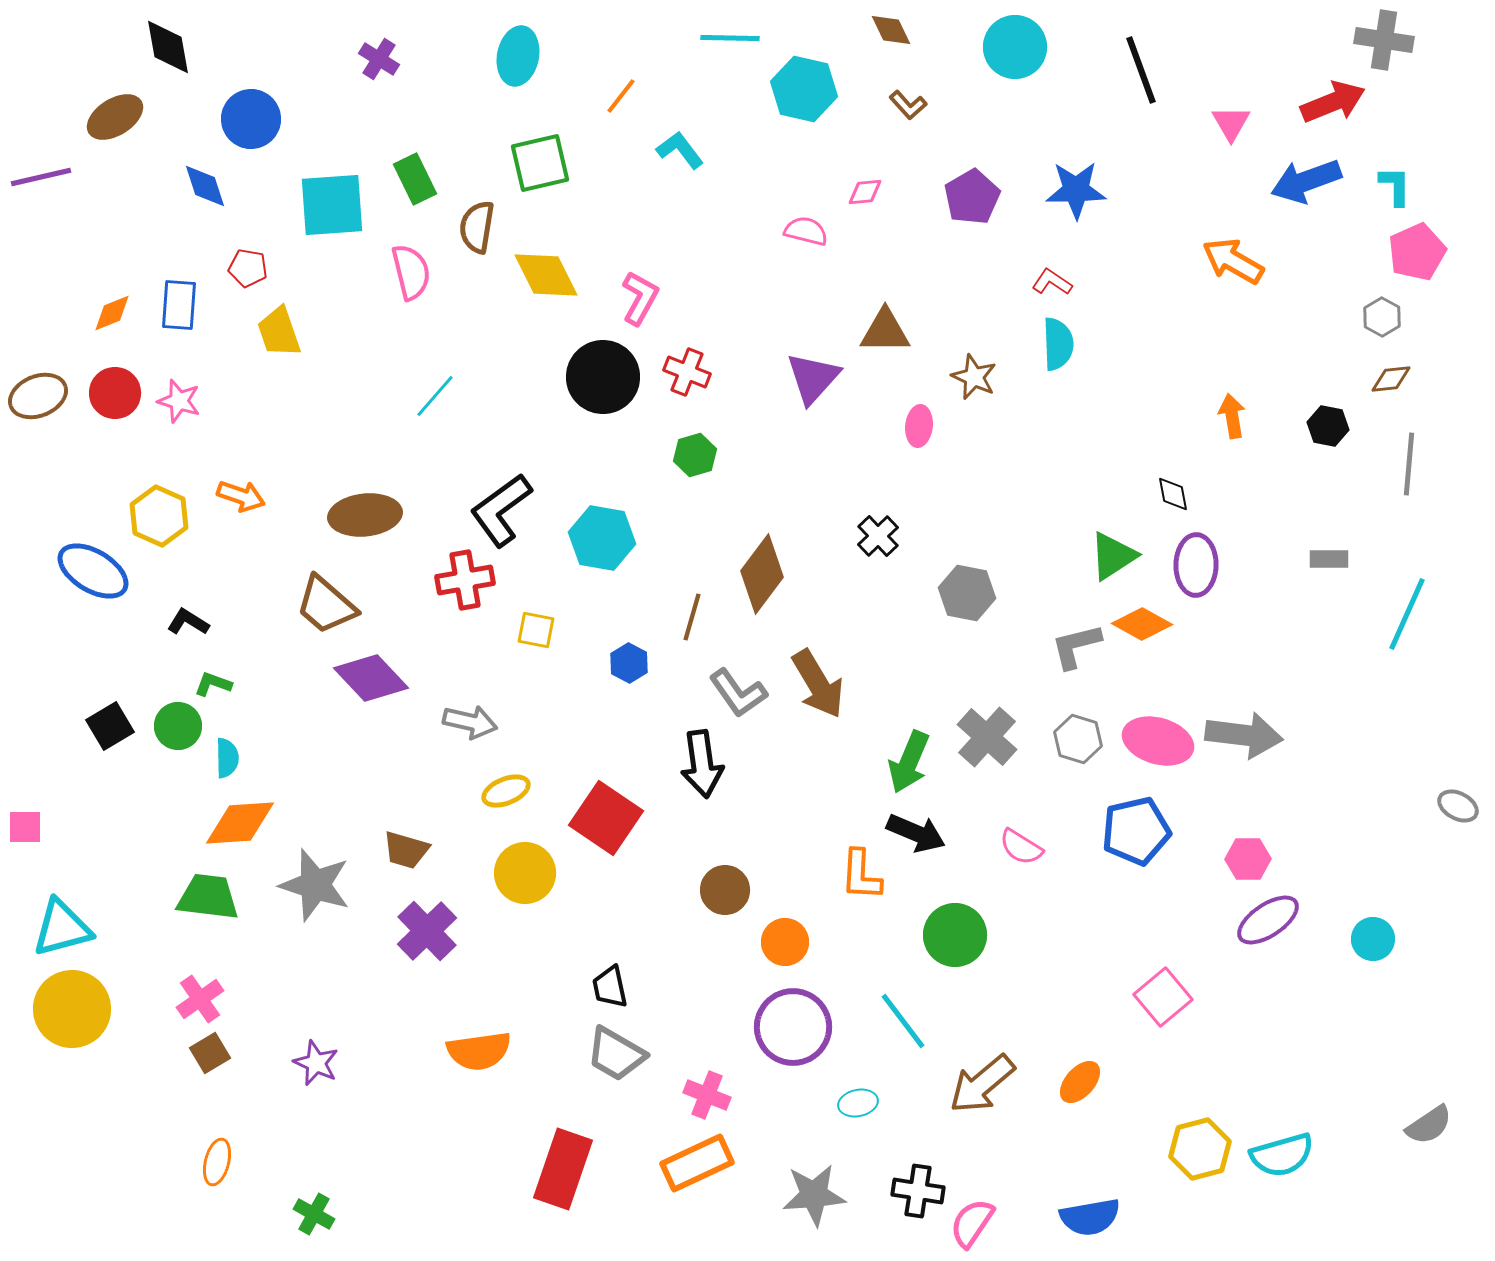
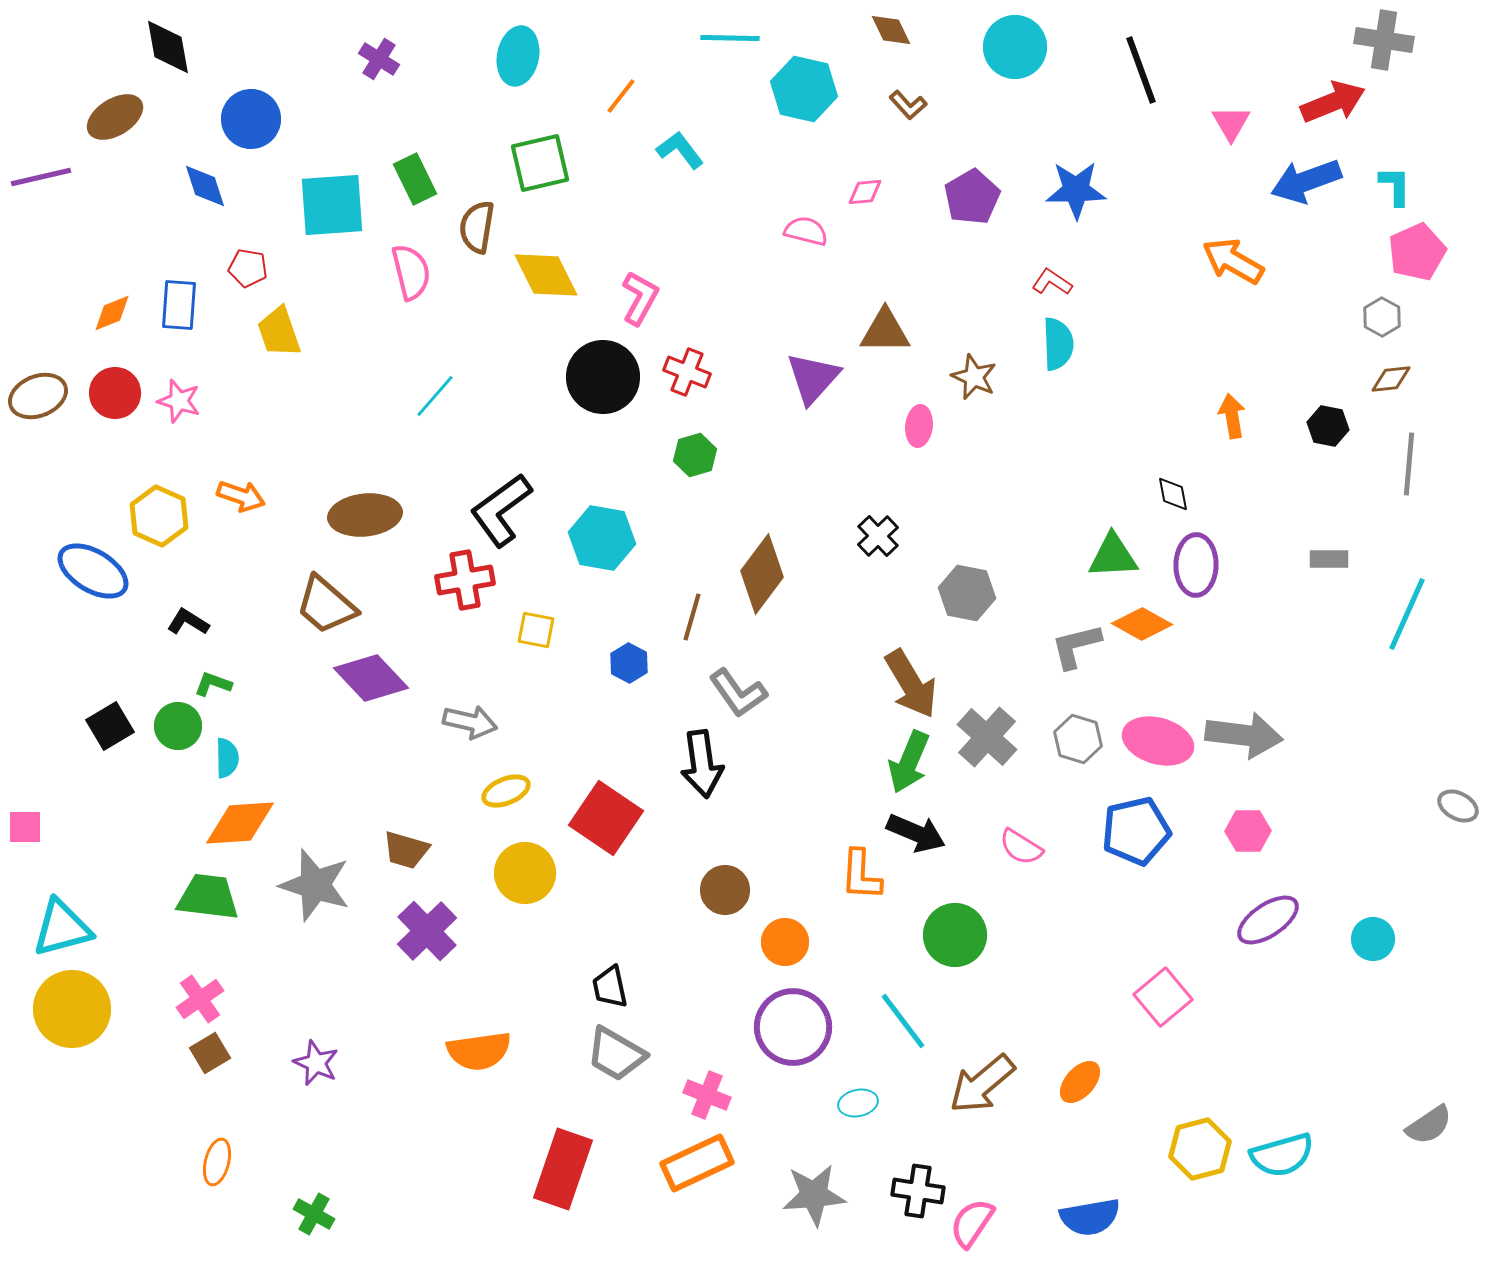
green triangle at (1113, 556): rotated 30 degrees clockwise
brown arrow at (818, 684): moved 93 px right
pink hexagon at (1248, 859): moved 28 px up
